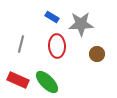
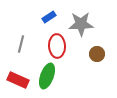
blue rectangle: moved 3 px left; rotated 64 degrees counterclockwise
green ellipse: moved 6 px up; rotated 65 degrees clockwise
